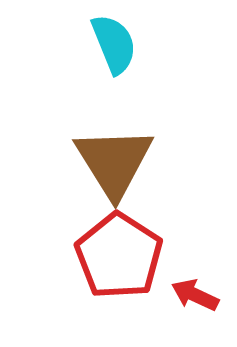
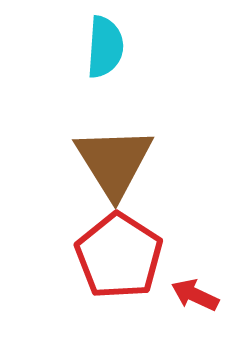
cyan semicircle: moved 9 px left, 3 px down; rotated 26 degrees clockwise
